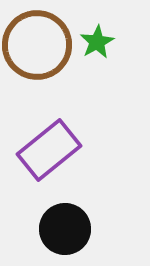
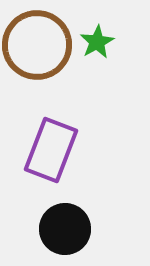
purple rectangle: moved 2 px right; rotated 30 degrees counterclockwise
